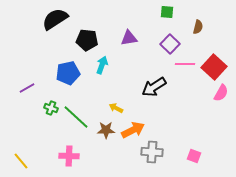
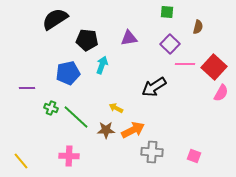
purple line: rotated 28 degrees clockwise
